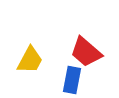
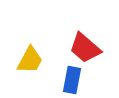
red trapezoid: moved 1 px left, 4 px up
